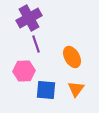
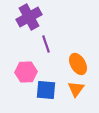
purple cross: moved 1 px up
purple line: moved 10 px right
orange ellipse: moved 6 px right, 7 px down
pink hexagon: moved 2 px right, 1 px down
